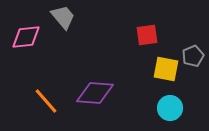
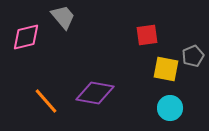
pink diamond: rotated 8 degrees counterclockwise
purple diamond: rotated 6 degrees clockwise
